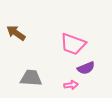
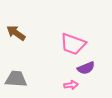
gray trapezoid: moved 15 px left, 1 px down
